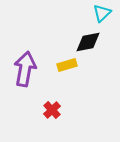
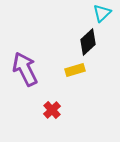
black diamond: rotated 32 degrees counterclockwise
yellow rectangle: moved 8 px right, 5 px down
purple arrow: rotated 36 degrees counterclockwise
